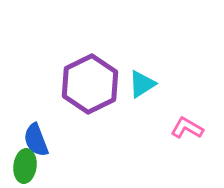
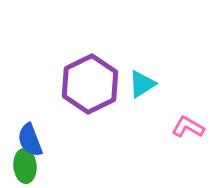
pink L-shape: moved 1 px right, 1 px up
blue semicircle: moved 6 px left
green ellipse: rotated 12 degrees counterclockwise
